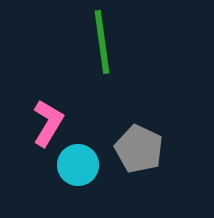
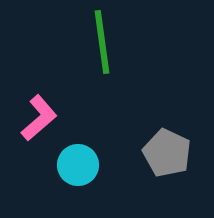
pink L-shape: moved 9 px left, 5 px up; rotated 18 degrees clockwise
gray pentagon: moved 28 px right, 4 px down
